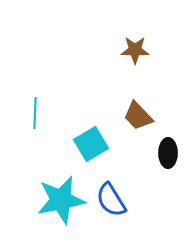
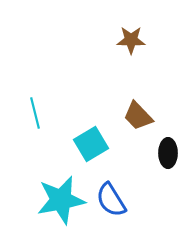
brown star: moved 4 px left, 10 px up
cyan line: rotated 16 degrees counterclockwise
